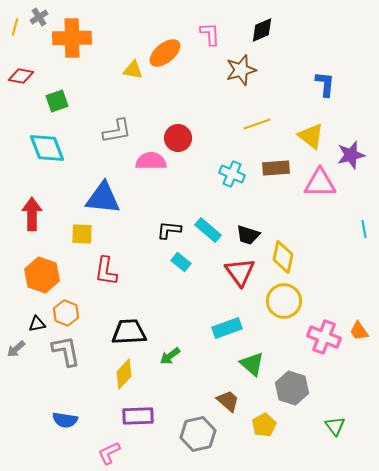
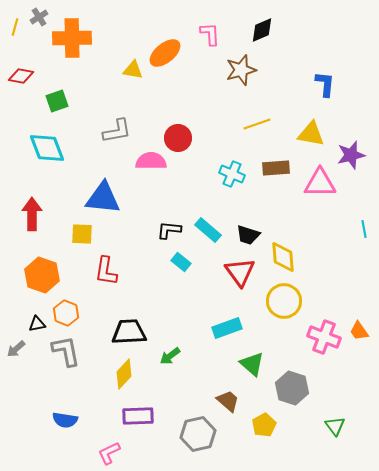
yellow triangle at (311, 136): moved 2 px up; rotated 28 degrees counterclockwise
yellow diamond at (283, 257): rotated 16 degrees counterclockwise
